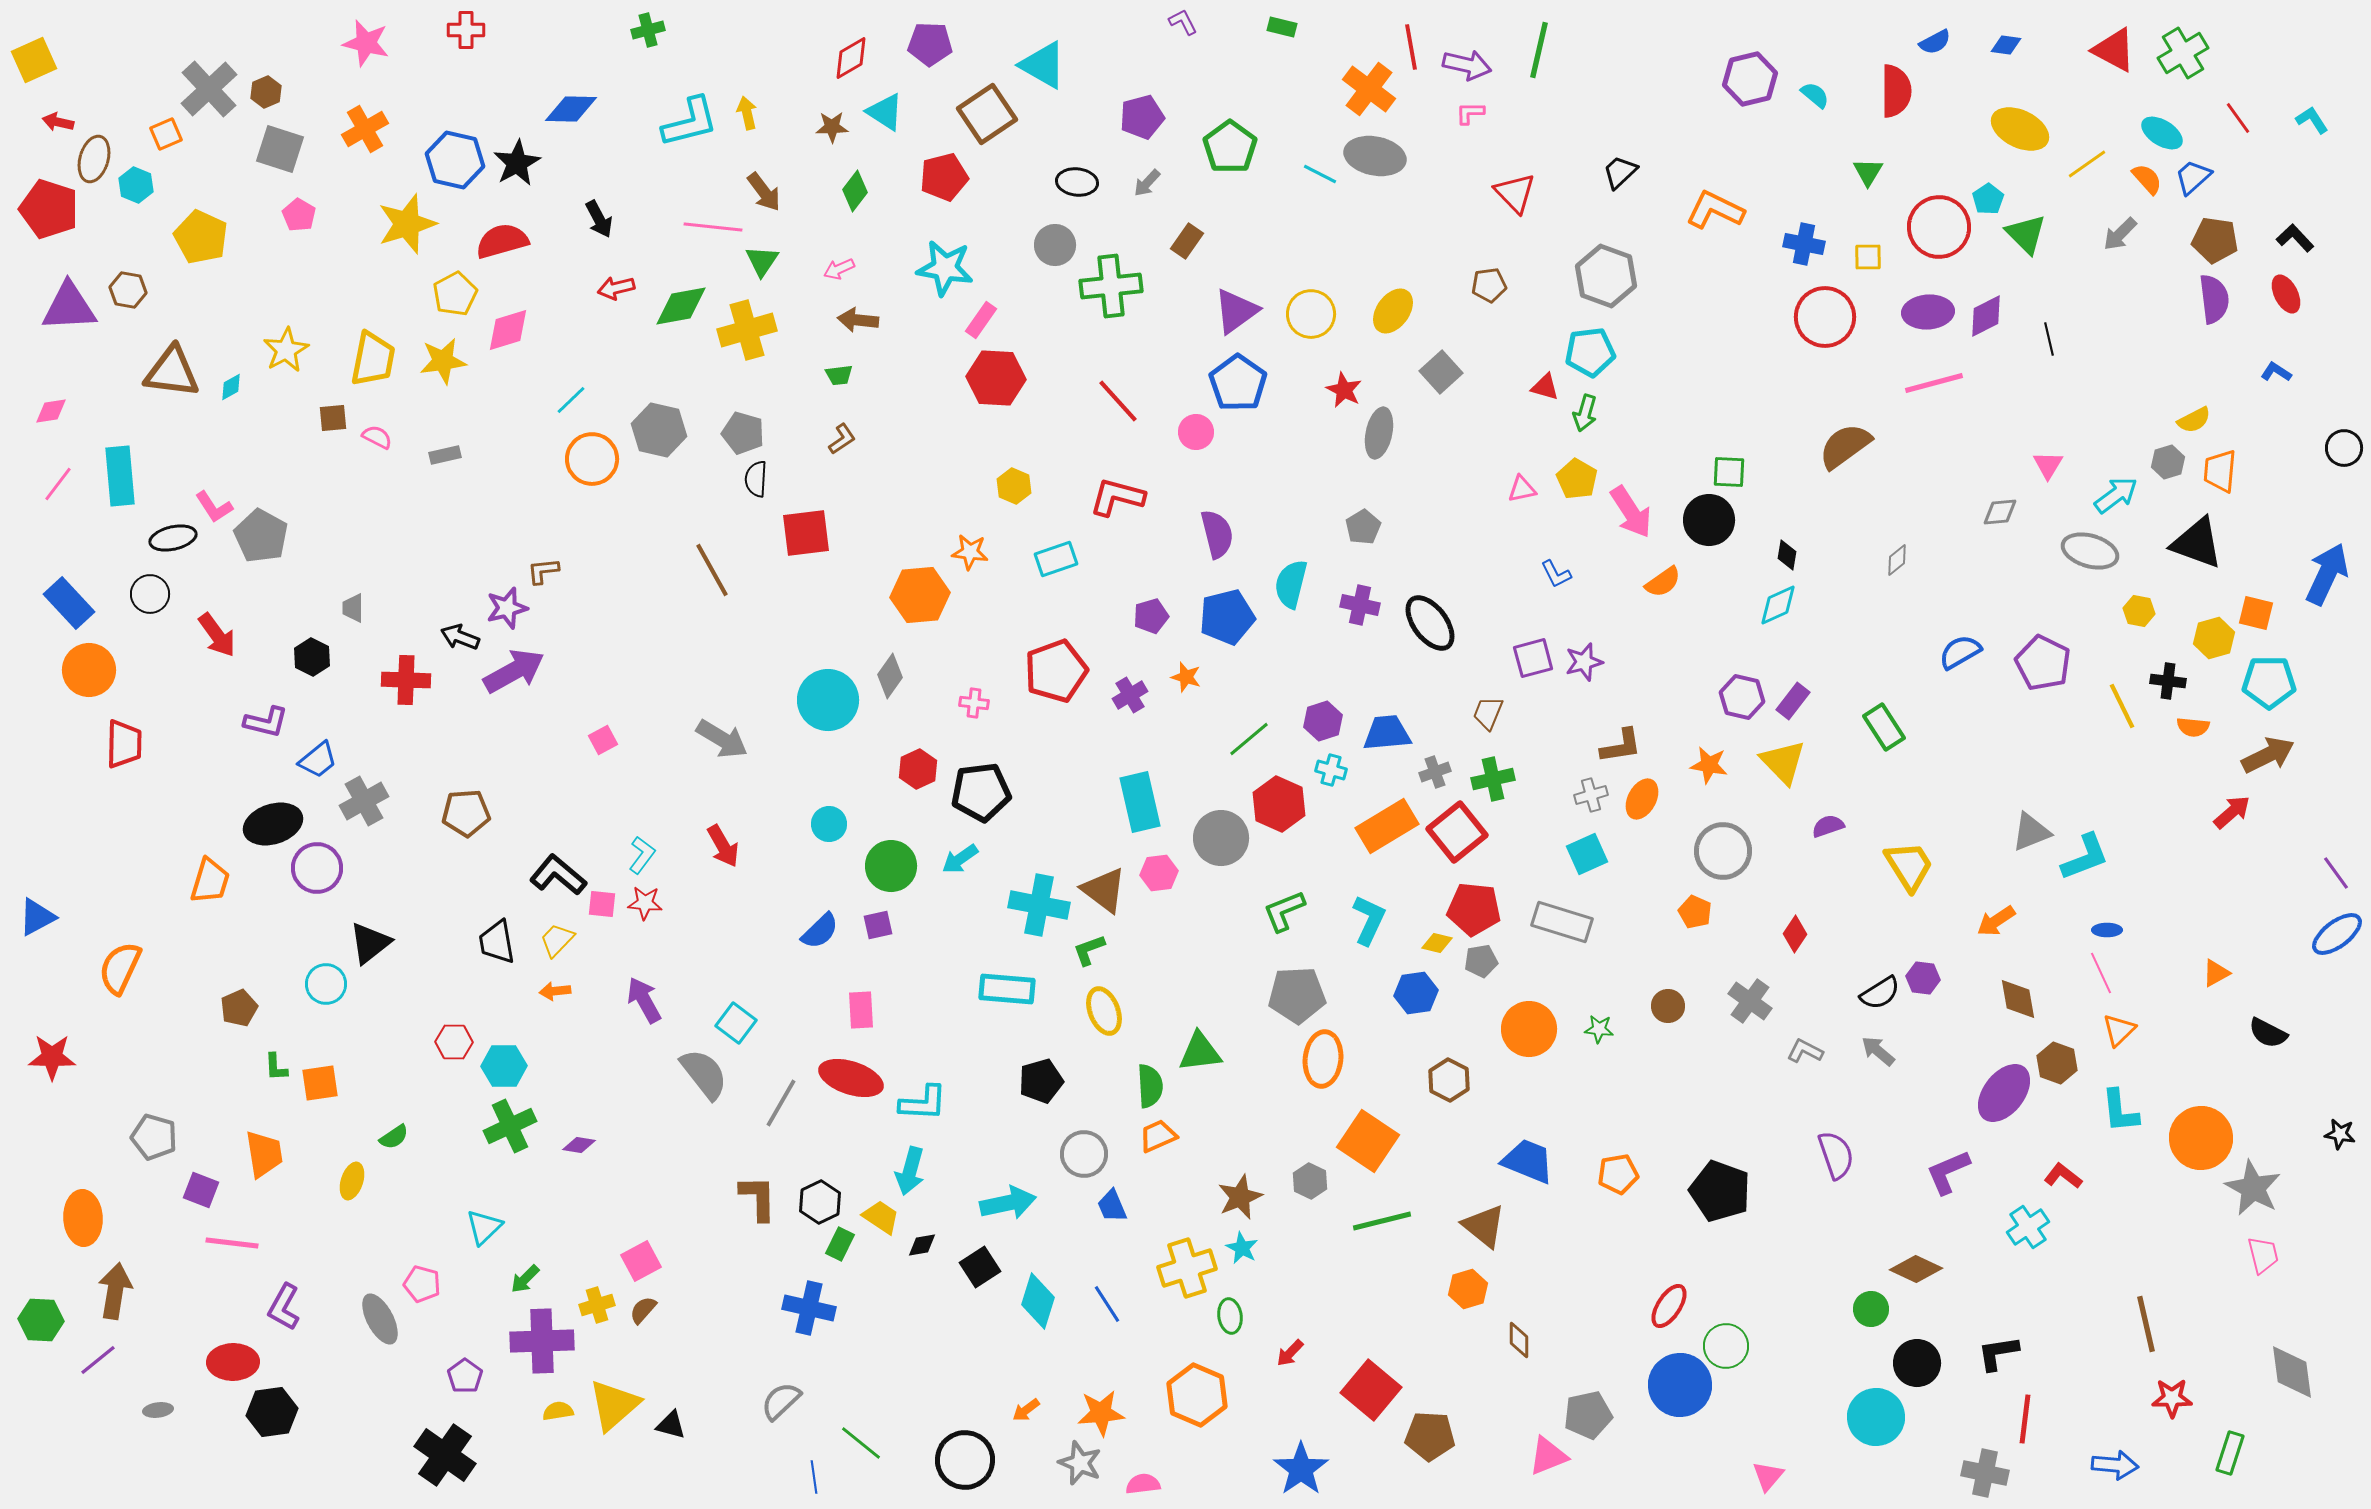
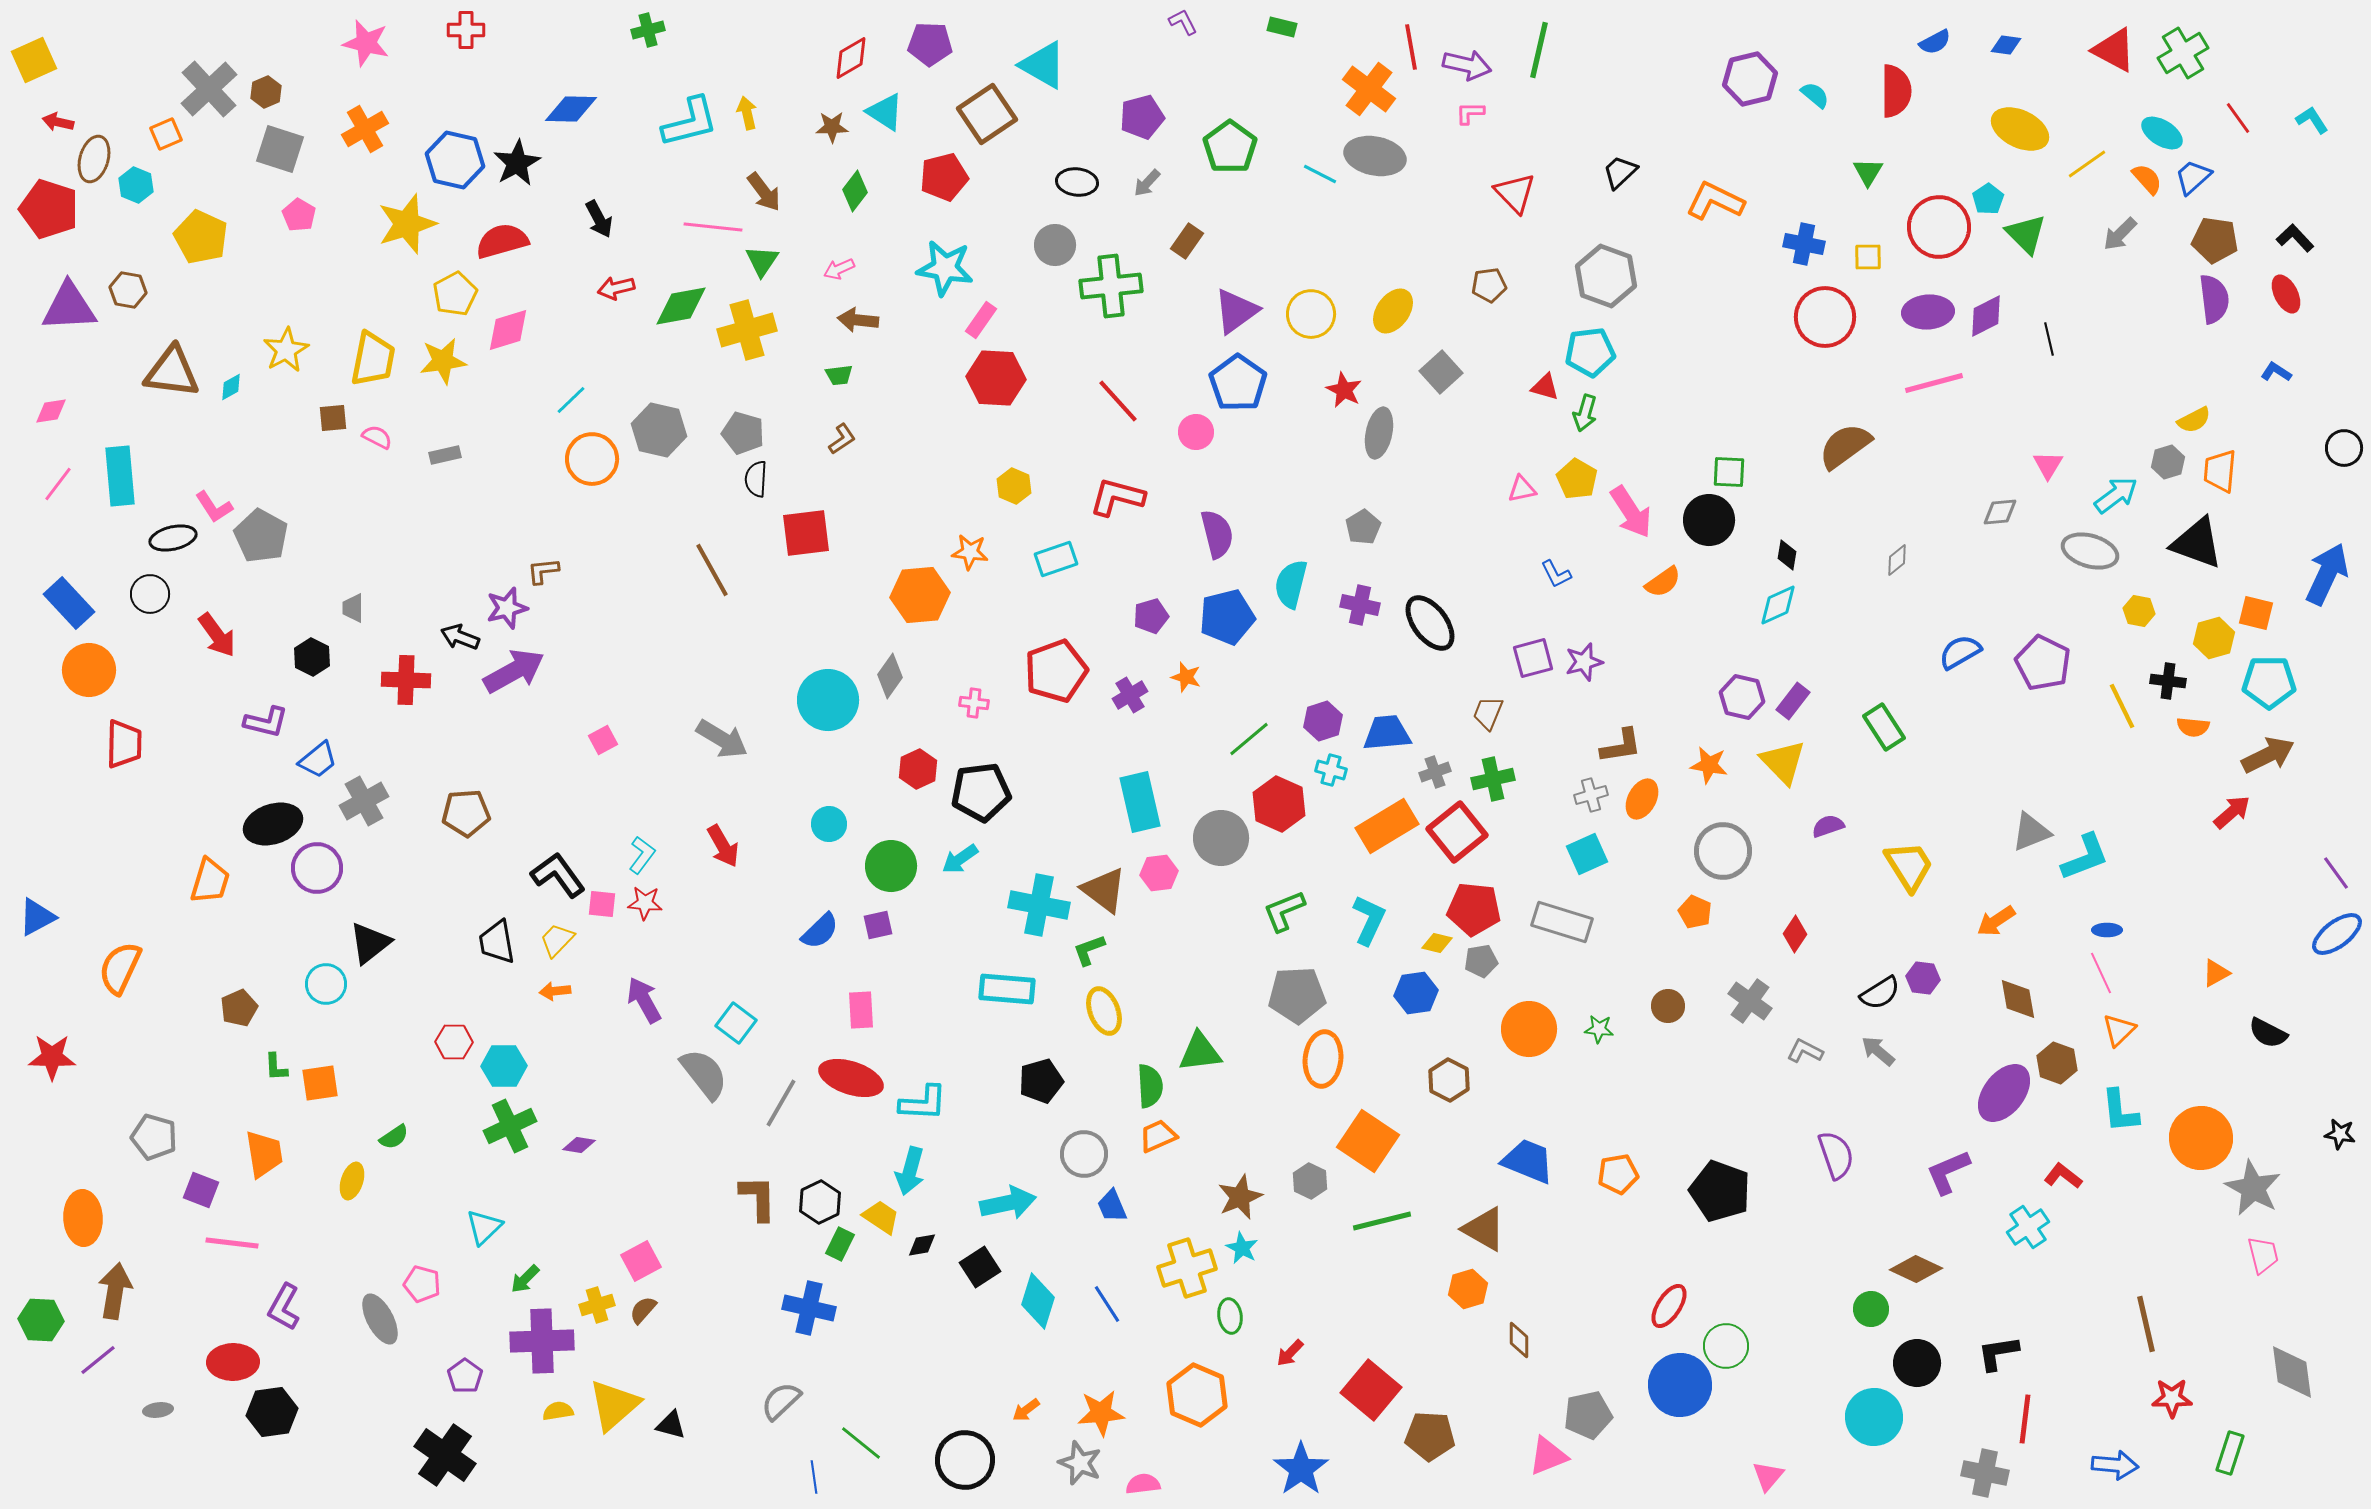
orange L-shape at (1715, 210): moved 9 px up
black L-shape at (558, 875): rotated 14 degrees clockwise
brown triangle at (1484, 1226): moved 3 px down; rotated 9 degrees counterclockwise
cyan circle at (1876, 1417): moved 2 px left
